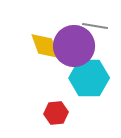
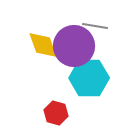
yellow diamond: moved 2 px left, 1 px up
red hexagon: rotated 20 degrees clockwise
